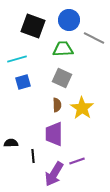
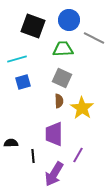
brown semicircle: moved 2 px right, 4 px up
purple line: moved 1 px right, 6 px up; rotated 42 degrees counterclockwise
